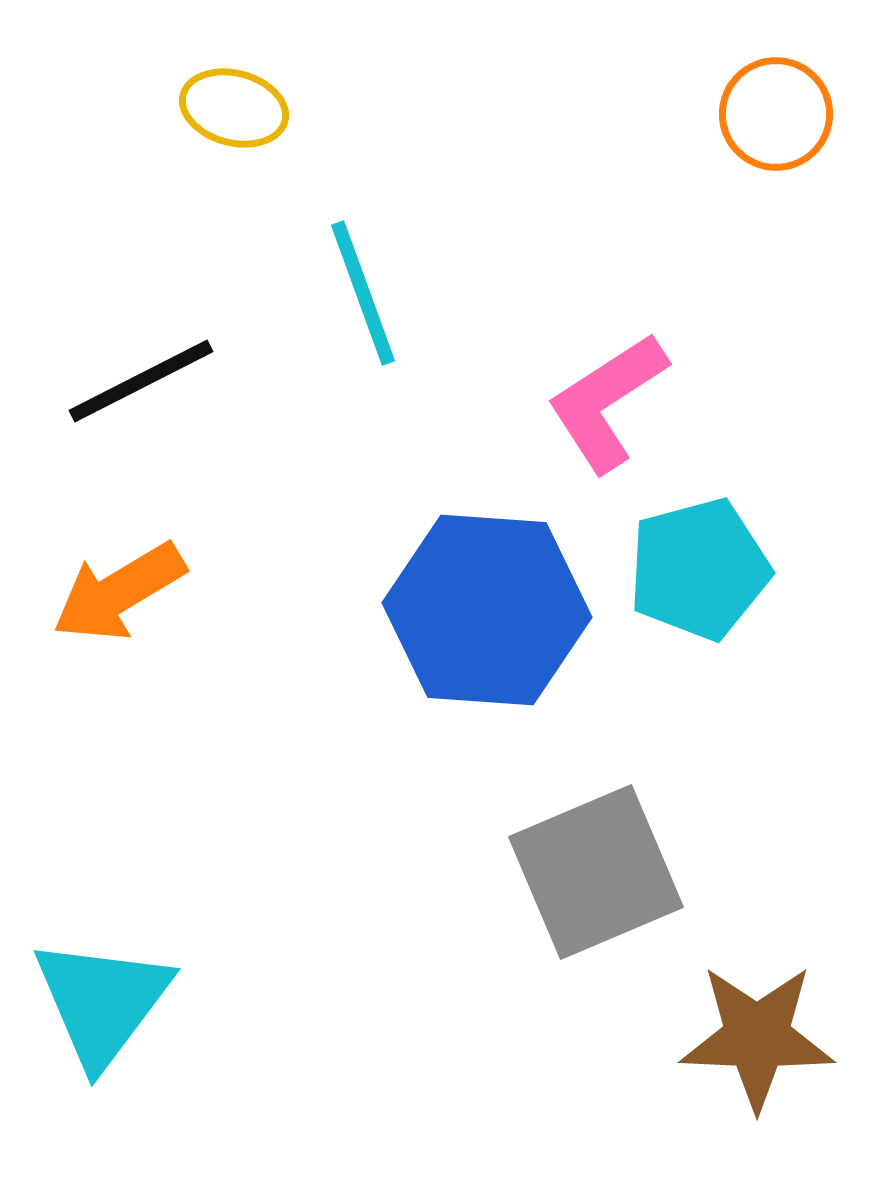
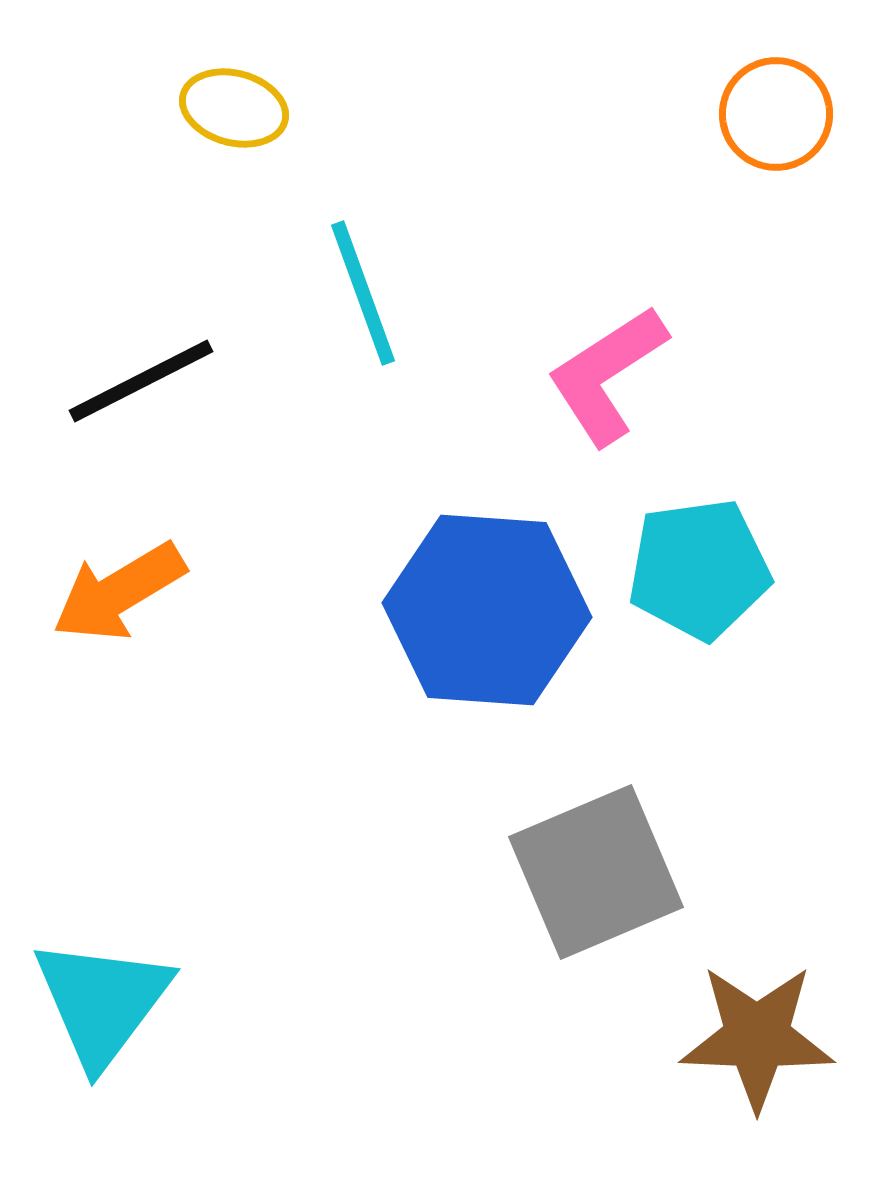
pink L-shape: moved 27 px up
cyan pentagon: rotated 7 degrees clockwise
